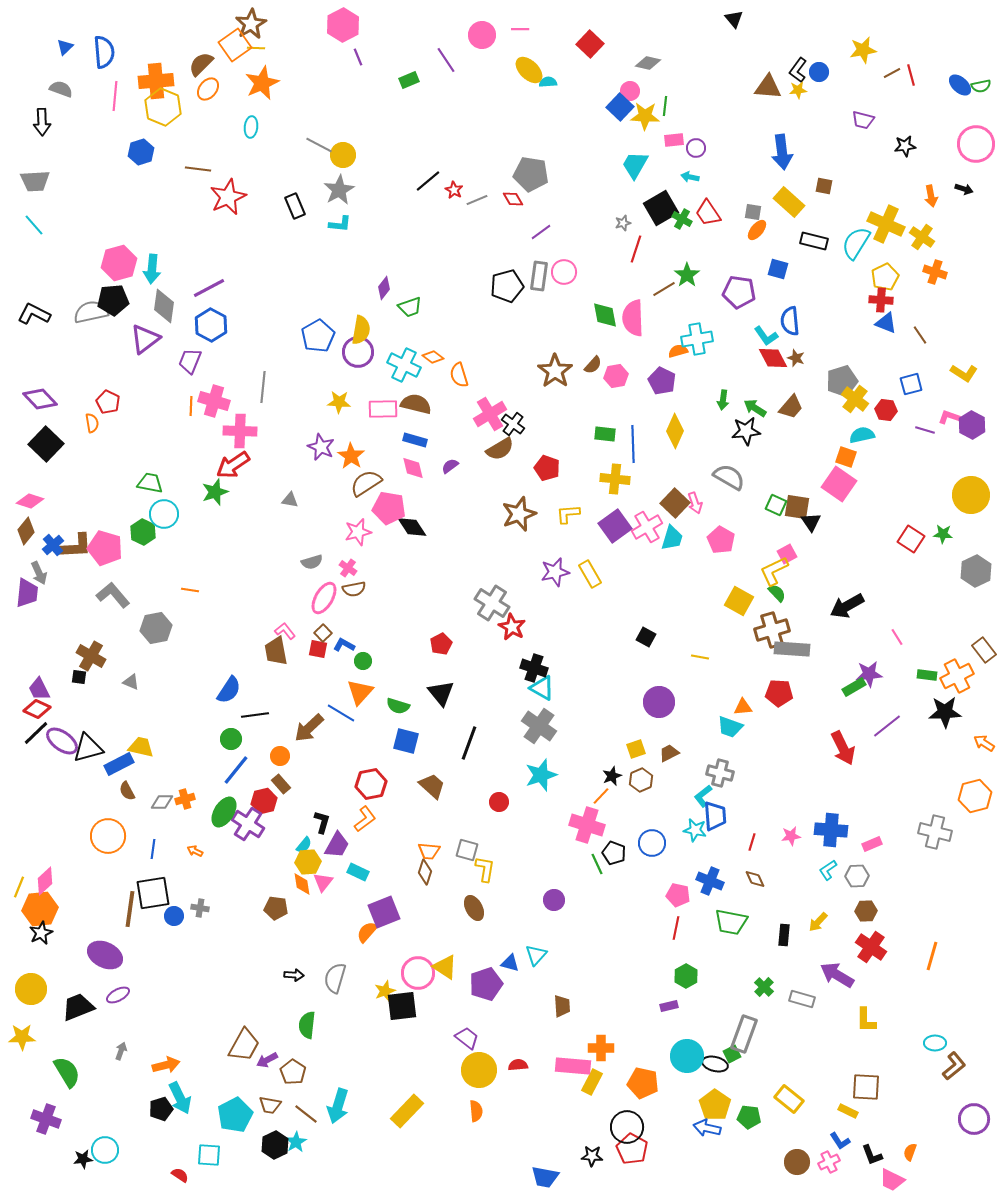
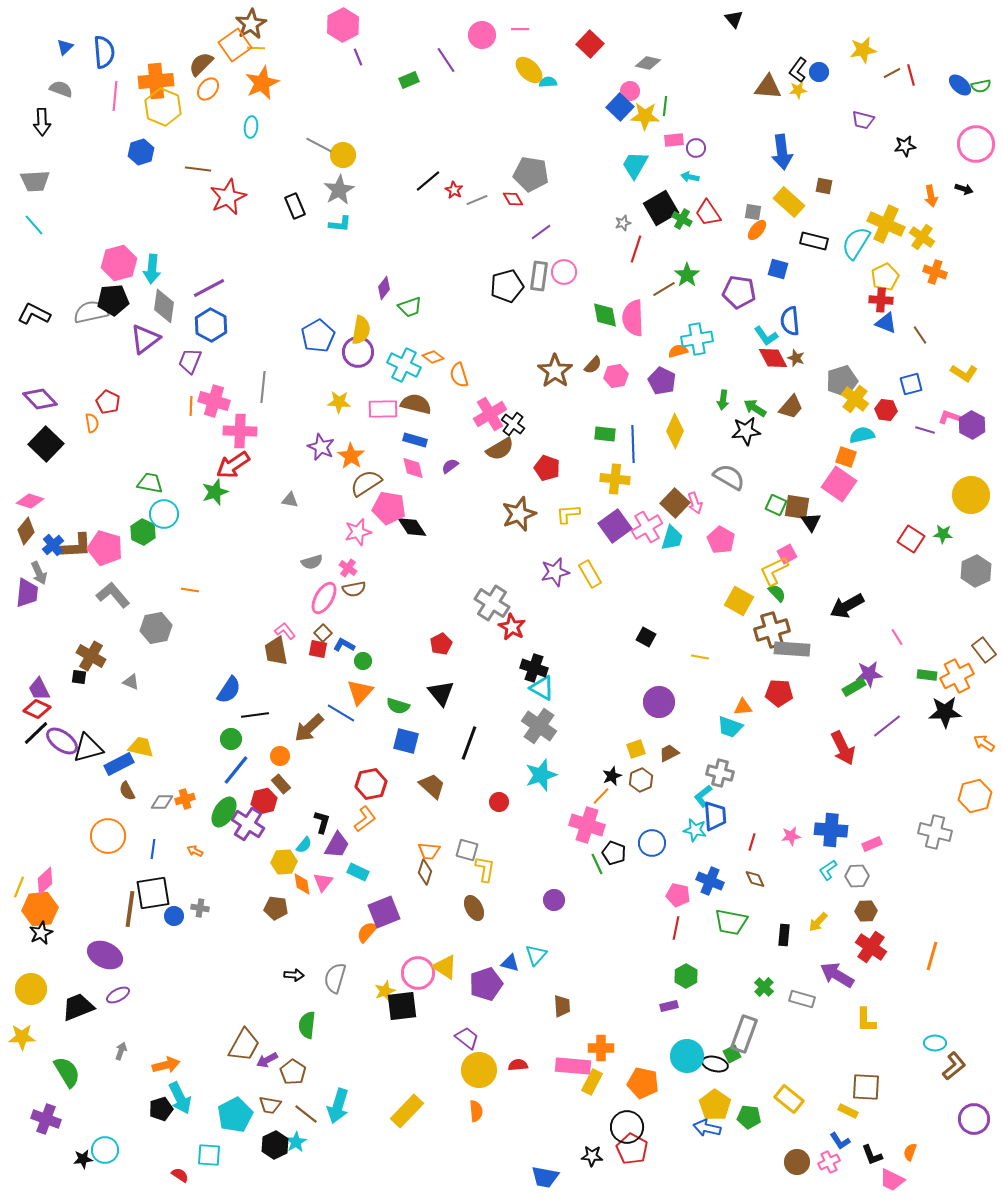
yellow hexagon at (308, 862): moved 24 px left
